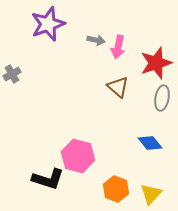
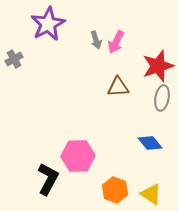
purple star: rotated 8 degrees counterclockwise
gray arrow: rotated 60 degrees clockwise
pink arrow: moved 2 px left, 5 px up; rotated 15 degrees clockwise
red star: moved 2 px right, 3 px down
gray cross: moved 2 px right, 15 px up
brown triangle: rotated 45 degrees counterclockwise
pink hexagon: rotated 16 degrees counterclockwise
black L-shape: rotated 80 degrees counterclockwise
orange hexagon: moved 1 px left, 1 px down
yellow triangle: rotated 40 degrees counterclockwise
